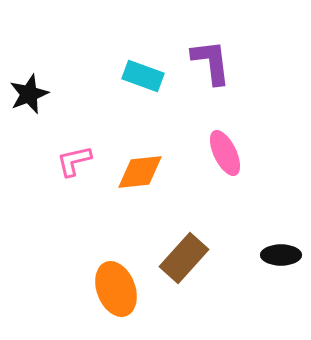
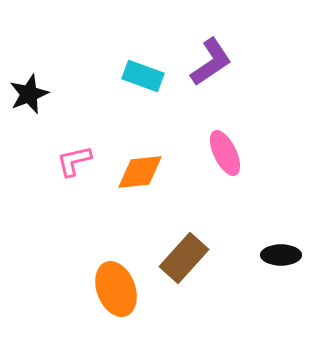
purple L-shape: rotated 63 degrees clockwise
